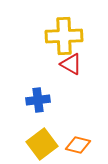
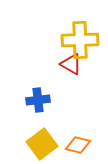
yellow cross: moved 16 px right, 4 px down
